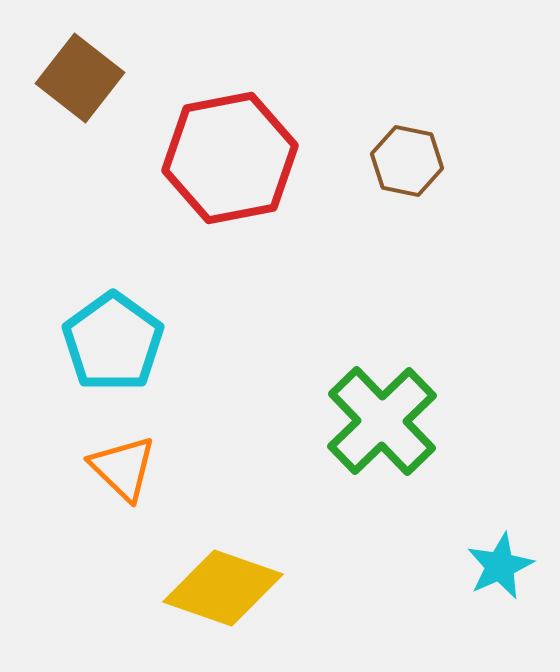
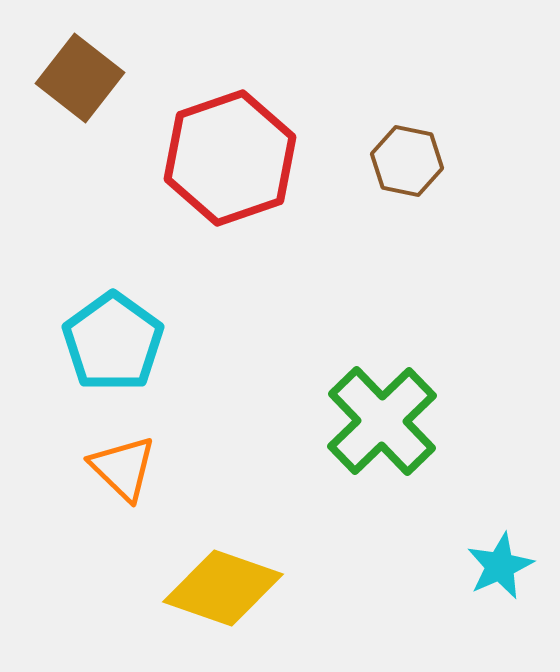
red hexagon: rotated 8 degrees counterclockwise
